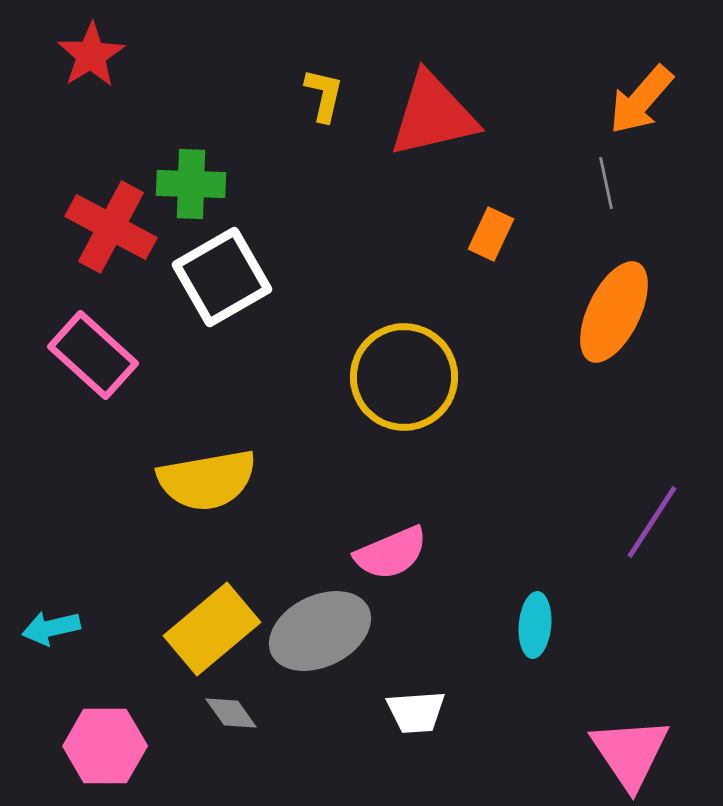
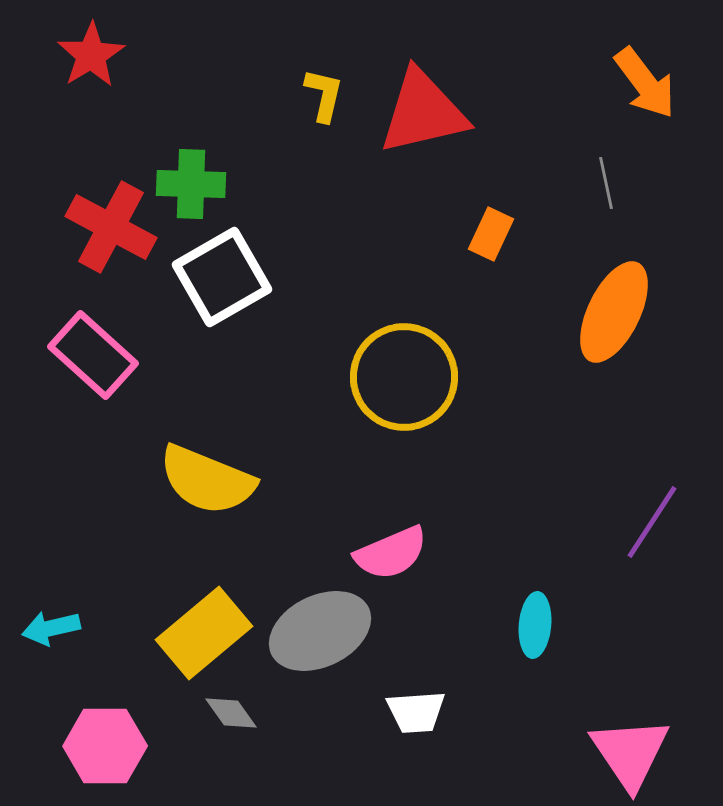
orange arrow: moved 4 px right, 17 px up; rotated 78 degrees counterclockwise
red triangle: moved 10 px left, 3 px up
yellow semicircle: rotated 32 degrees clockwise
yellow rectangle: moved 8 px left, 4 px down
